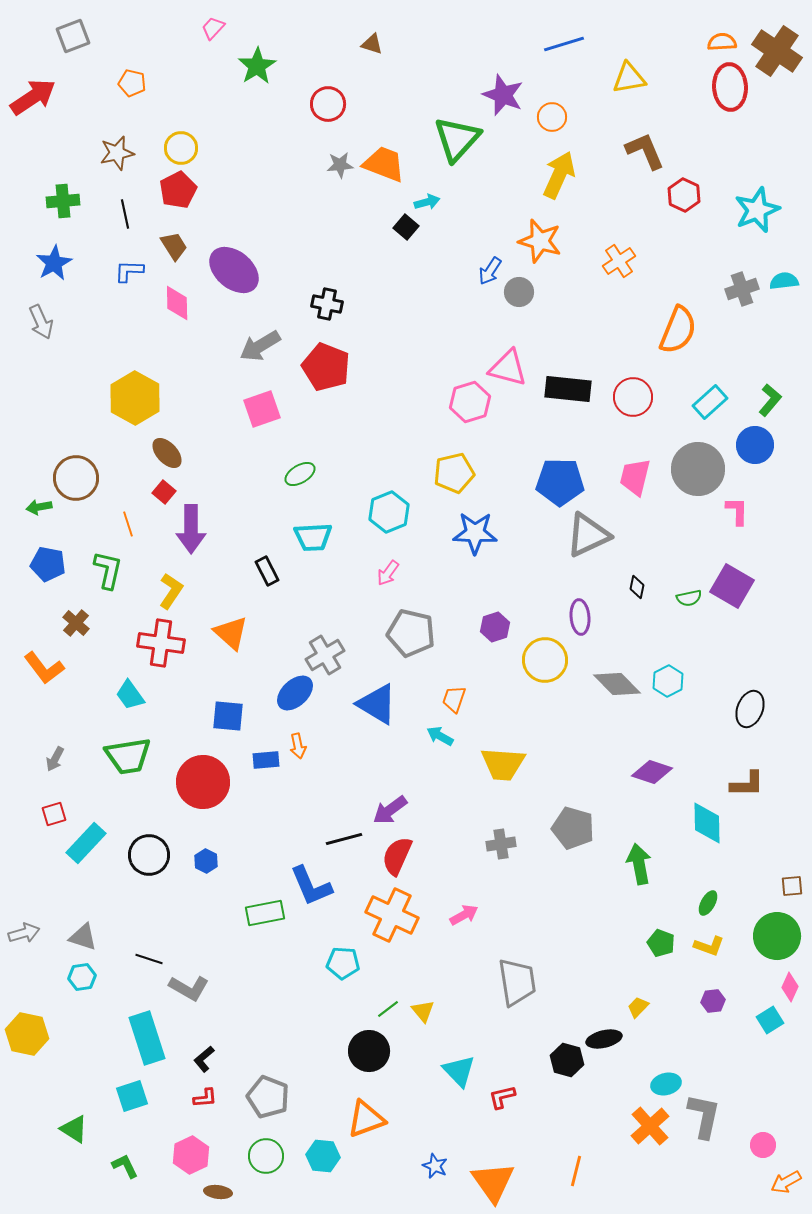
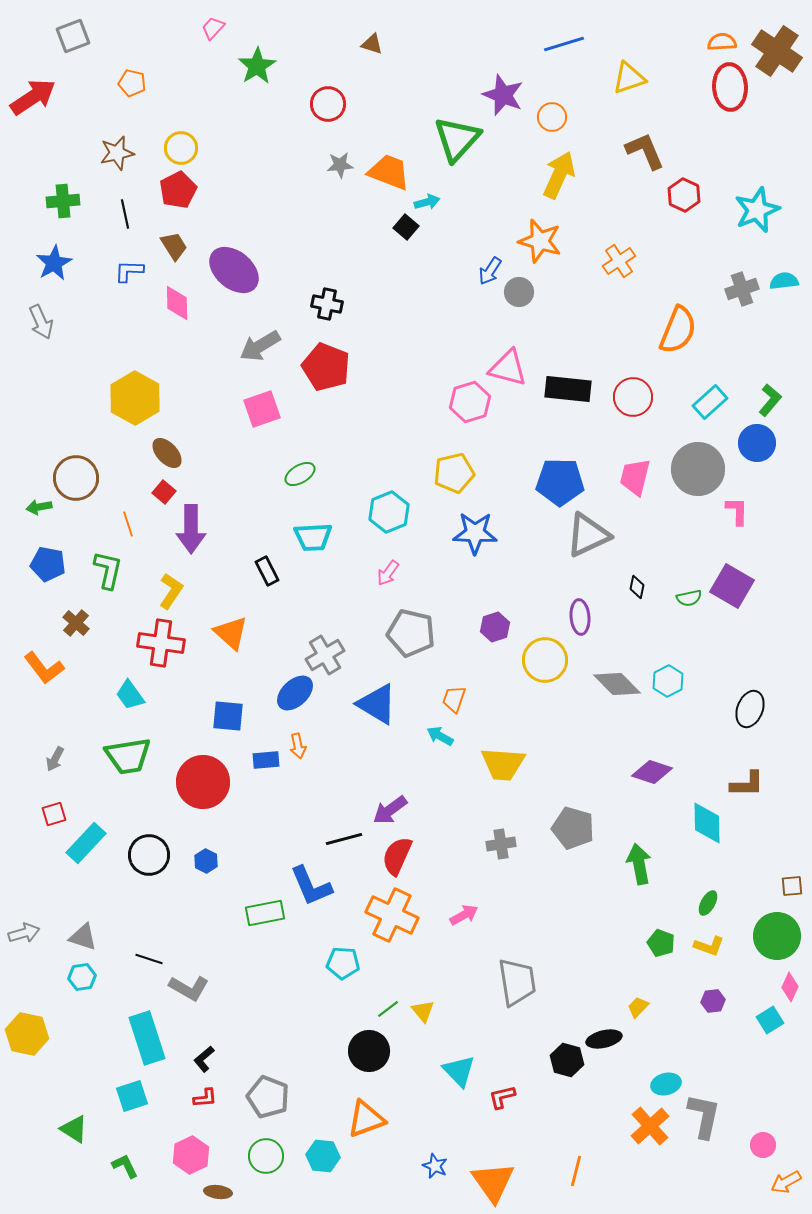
yellow triangle at (629, 78): rotated 9 degrees counterclockwise
orange trapezoid at (384, 164): moved 5 px right, 8 px down
blue circle at (755, 445): moved 2 px right, 2 px up
